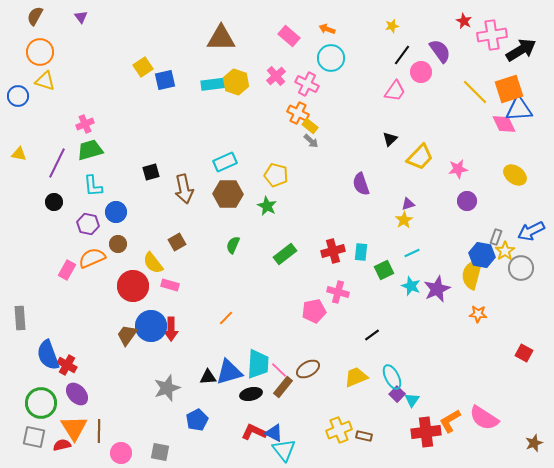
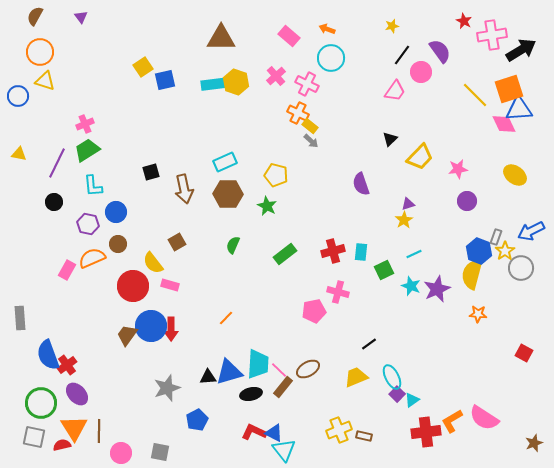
yellow line at (475, 92): moved 3 px down
green trapezoid at (90, 150): moved 3 px left; rotated 16 degrees counterclockwise
cyan line at (412, 253): moved 2 px right, 1 px down
blue hexagon at (482, 255): moved 3 px left, 4 px up; rotated 10 degrees clockwise
black line at (372, 335): moved 3 px left, 9 px down
red cross at (67, 365): rotated 24 degrees clockwise
cyan triangle at (412, 400): rotated 21 degrees clockwise
orange L-shape at (450, 421): moved 2 px right
